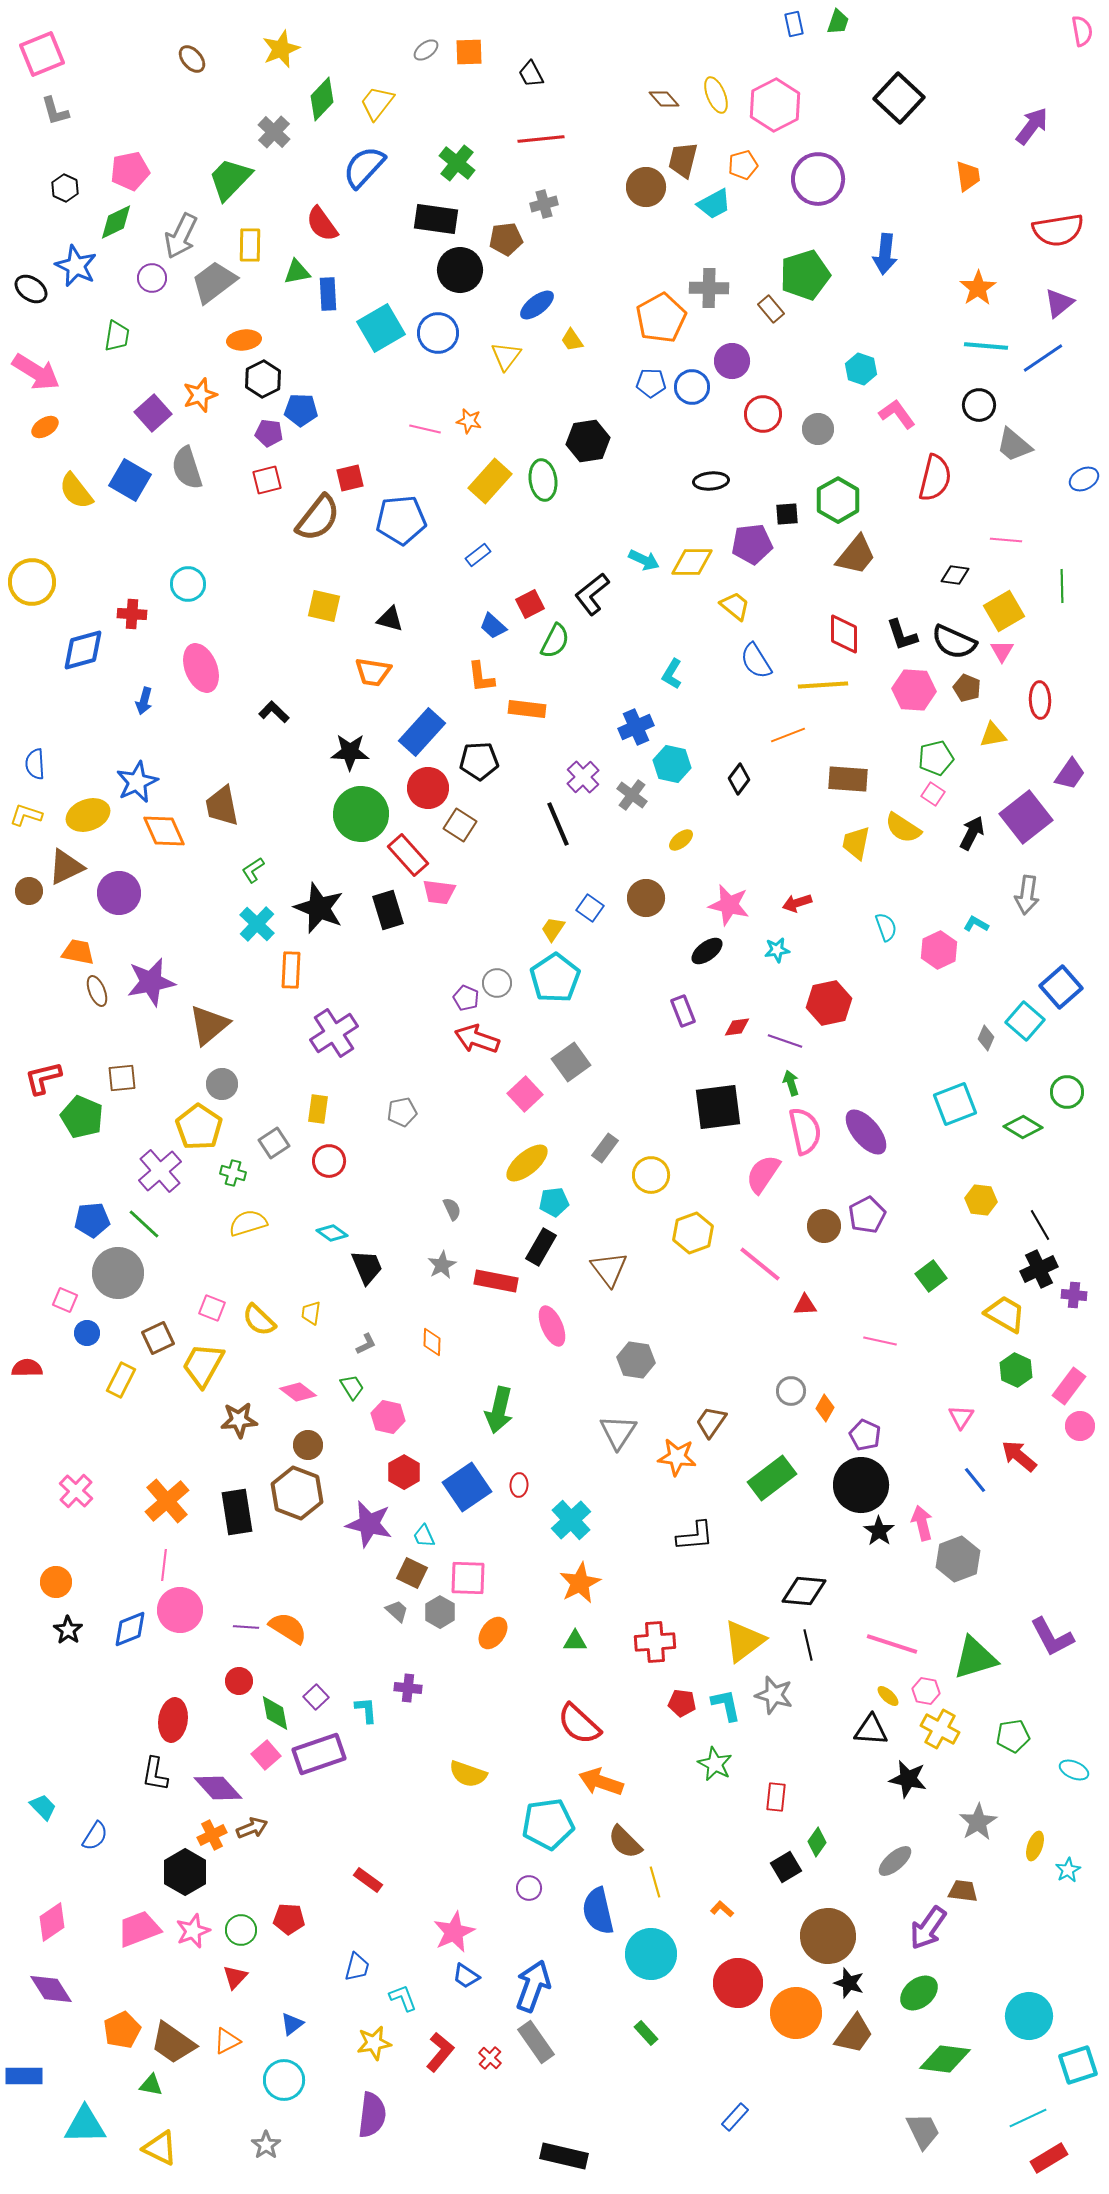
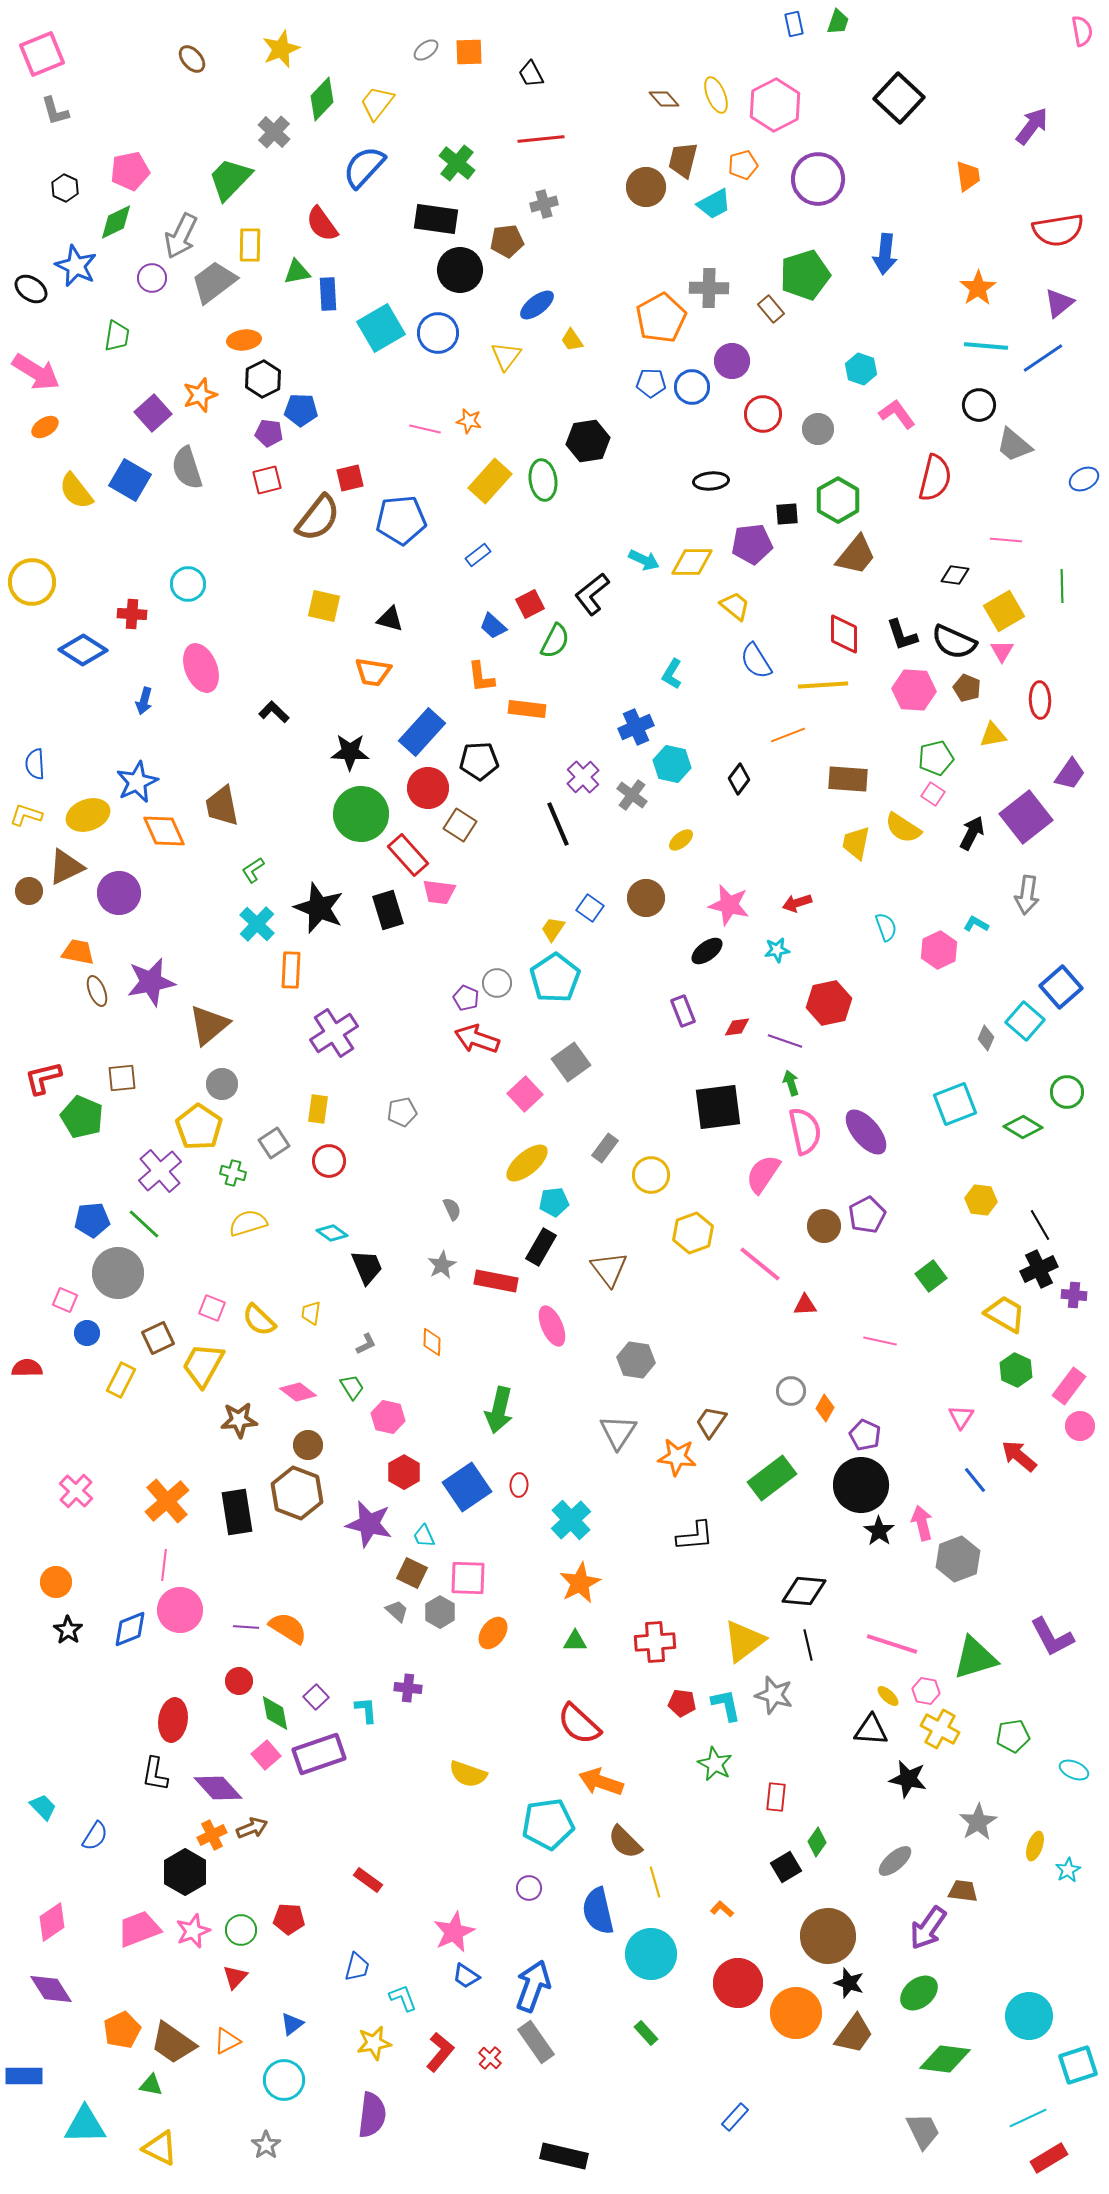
brown pentagon at (506, 239): moved 1 px right, 2 px down
blue diamond at (83, 650): rotated 48 degrees clockwise
